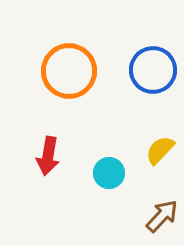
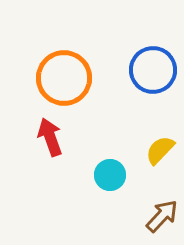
orange circle: moved 5 px left, 7 px down
red arrow: moved 2 px right, 19 px up; rotated 150 degrees clockwise
cyan circle: moved 1 px right, 2 px down
